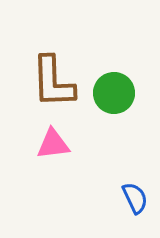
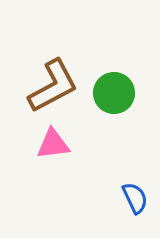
brown L-shape: moved 4 px down; rotated 116 degrees counterclockwise
